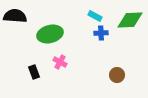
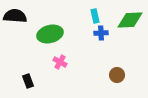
cyan rectangle: rotated 48 degrees clockwise
black rectangle: moved 6 px left, 9 px down
